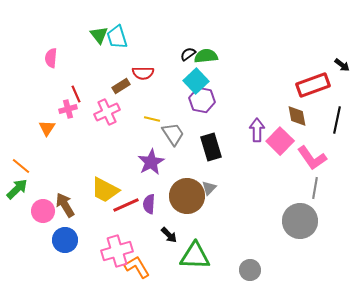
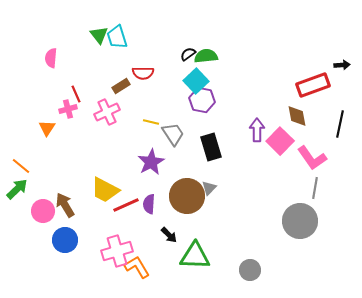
black arrow at (342, 65): rotated 42 degrees counterclockwise
yellow line at (152, 119): moved 1 px left, 3 px down
black line at (337, 120): moved 3 px right, 4 px down
